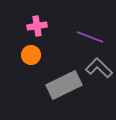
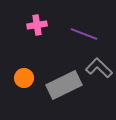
pink cross: moved 1 px up
purple line: moved 6 px left, 3 px up
orange circle: moved 7 px left, 23 px down
